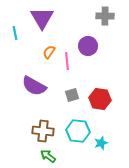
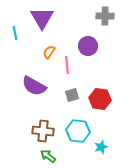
pink line: moved 4 px down
cyan star: moved 4 px down
